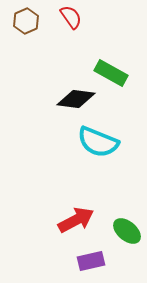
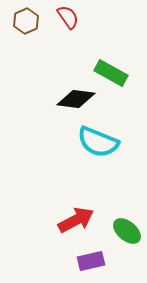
red semicircle: moved 3 px left
